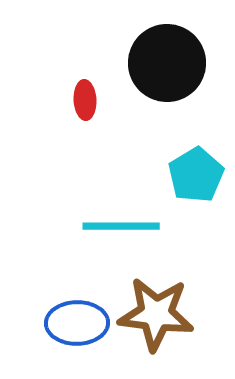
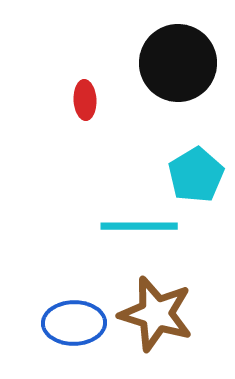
black circle: moved 11 px right
cyan line: moved 18 px right
brown star: rotated 10 degrees clockwise
blue ellipse: moved 3 px left
